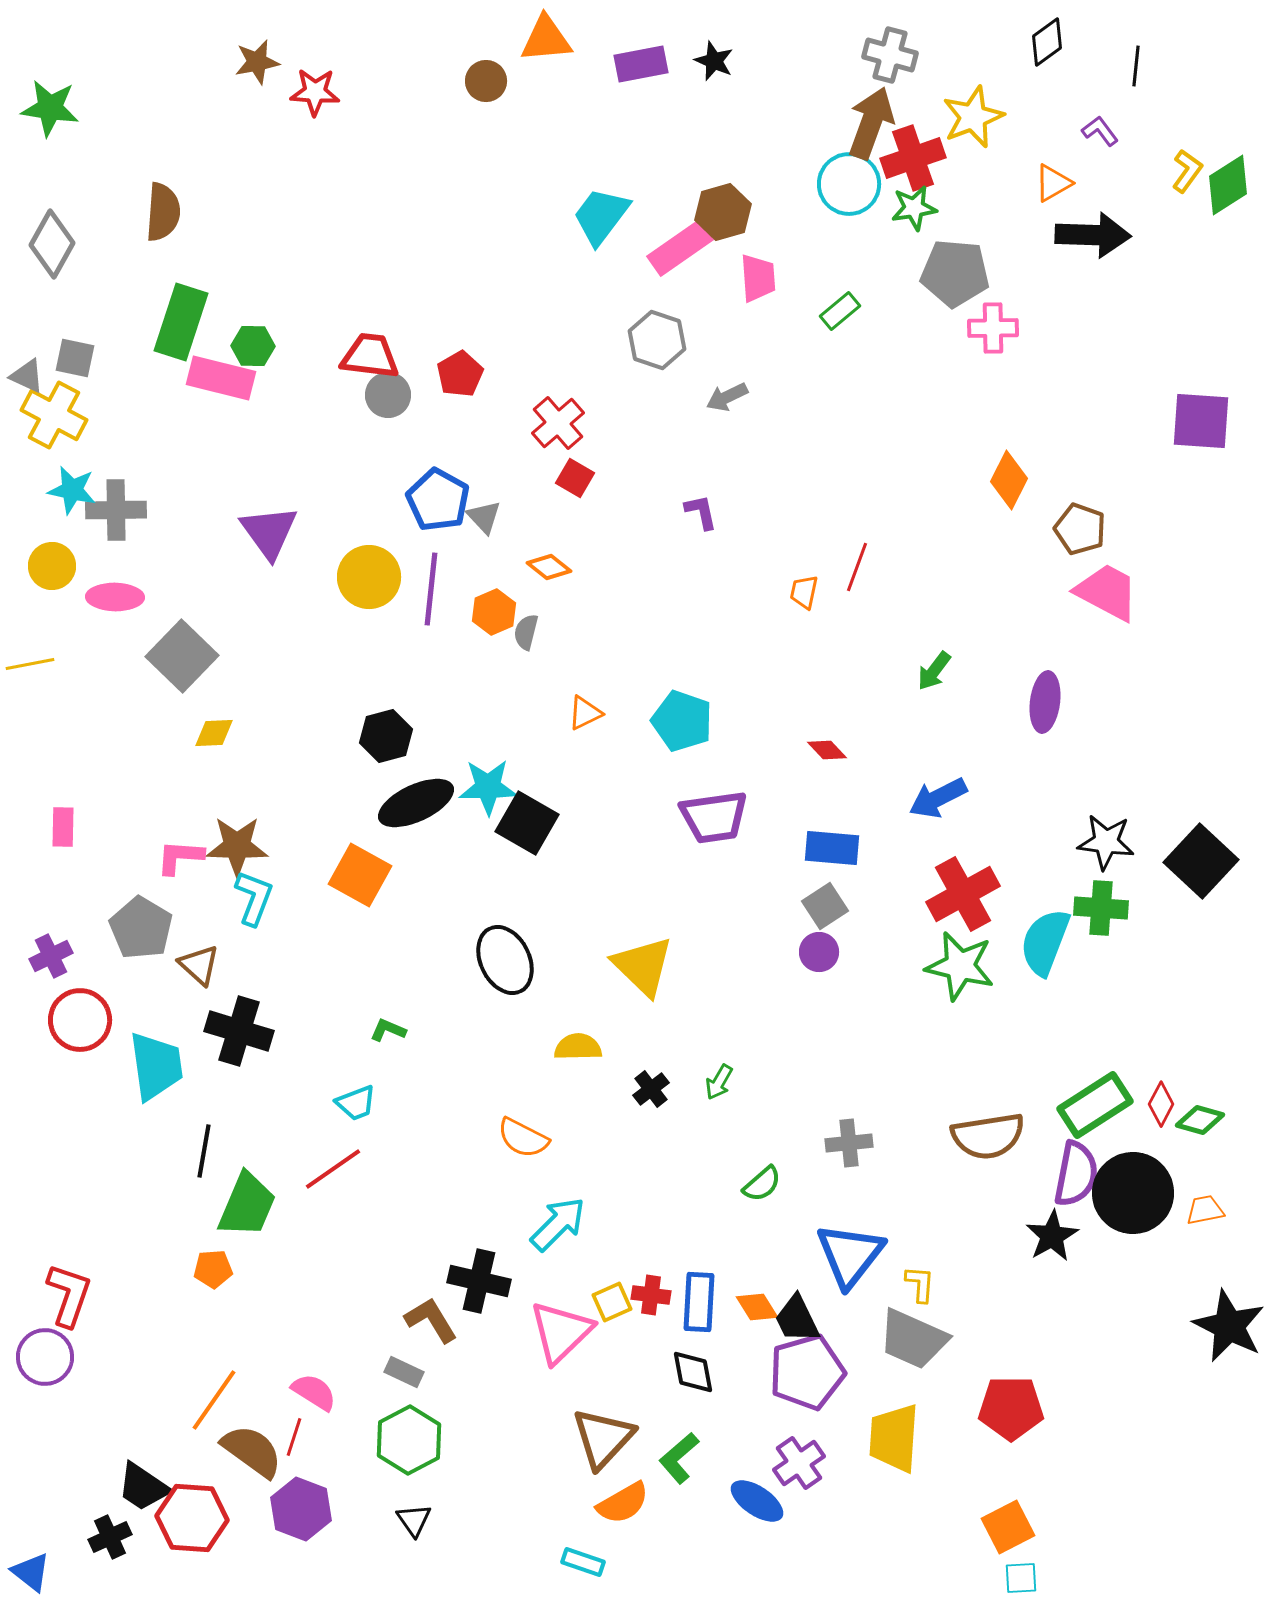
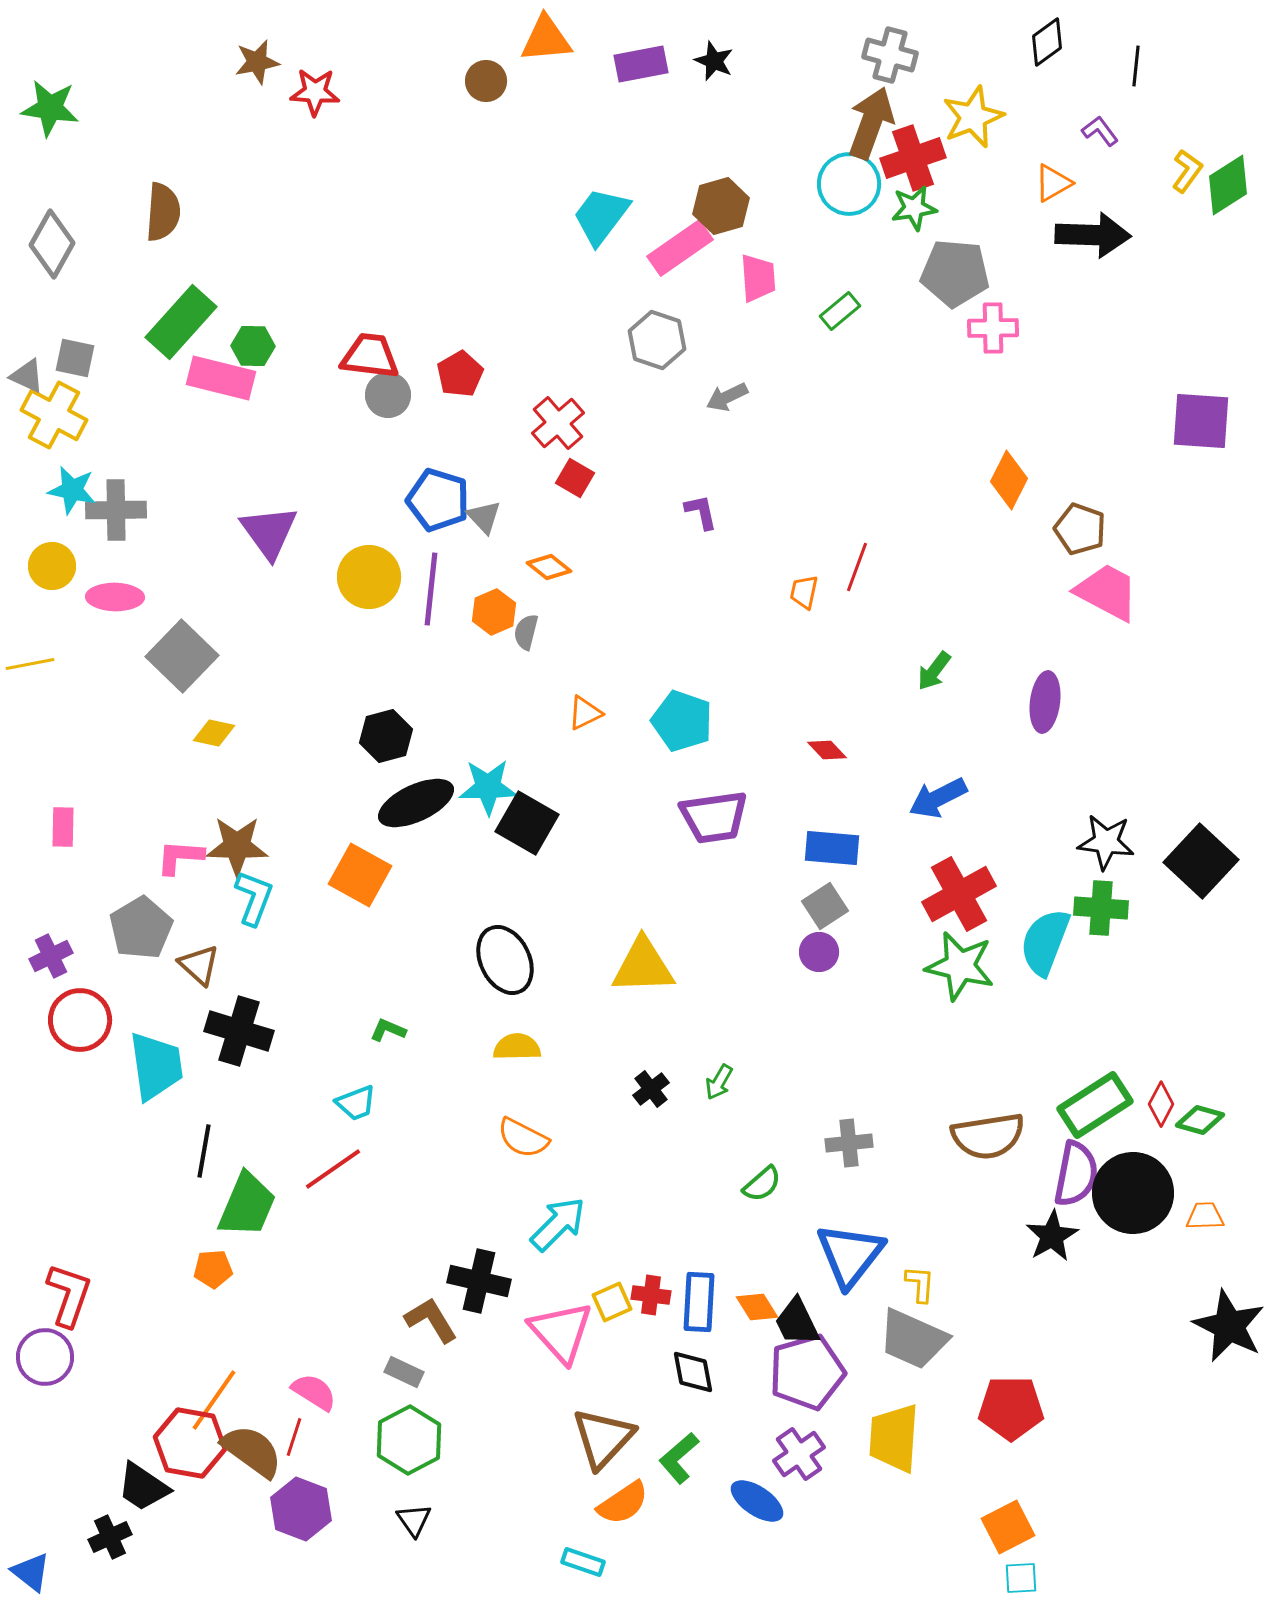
brown hexagon at (723, 212): moved 2 px left, 6 px up
green rectangle at (181, 322): rotated 24 degrees clockwise
blue pentagon at (438, 500): rotated 12 degrees counterclockwise
yellow diamond at (214, 733): rotated 15 degrees clockwise
red cross at (963, 894): moved 4 px left
gray pentagon at (141, 928): rotated 10 degrees clockwise
yellow triangle at (643, 966): rotated 46 degrees counterclockwise
yellow semicircle at (578, 1047): moved 61 px left
orange trapezoid at (1205, 1210): moved 6 px down; rotated 9 degrees clockwise
black trapezoid at (797, 1319): moved 3 px down
pink triangle at (561, 1332): rotated 28 degrees counterclockwise
purple cross at (799, 1463): moved 9 px up
orange semicircle at (623, 1503): rotated 4 degrees counterclockwise
red hexagon at (192, 1518): moved 2 px left, 75 px up; rotated 6 degrees clockwise
